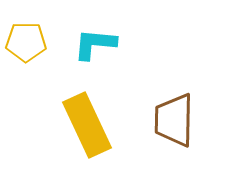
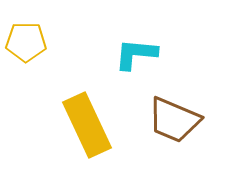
cyan L-shape: moved 41 px right, 10 px down
brown trapezoid: rotated 68 degrees counterclockwise
